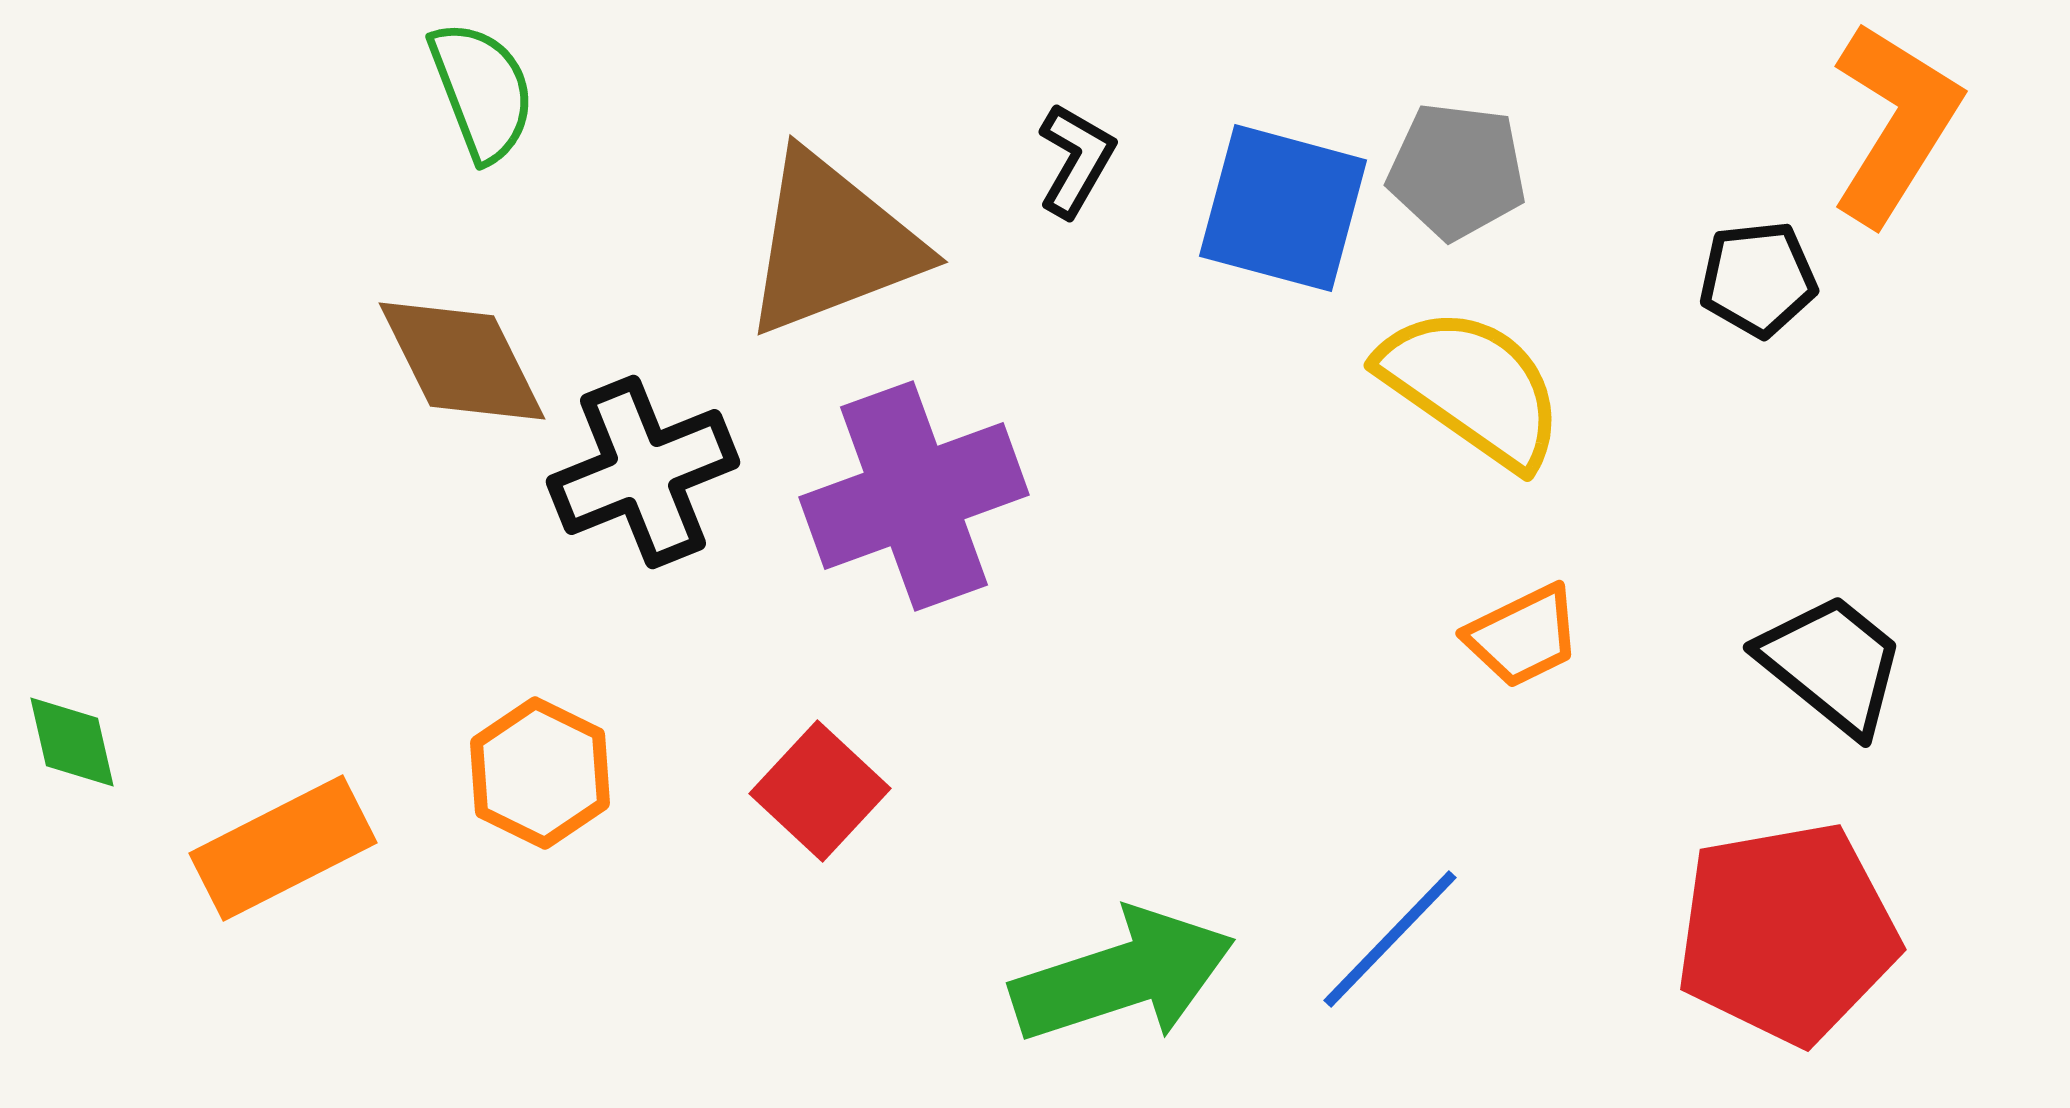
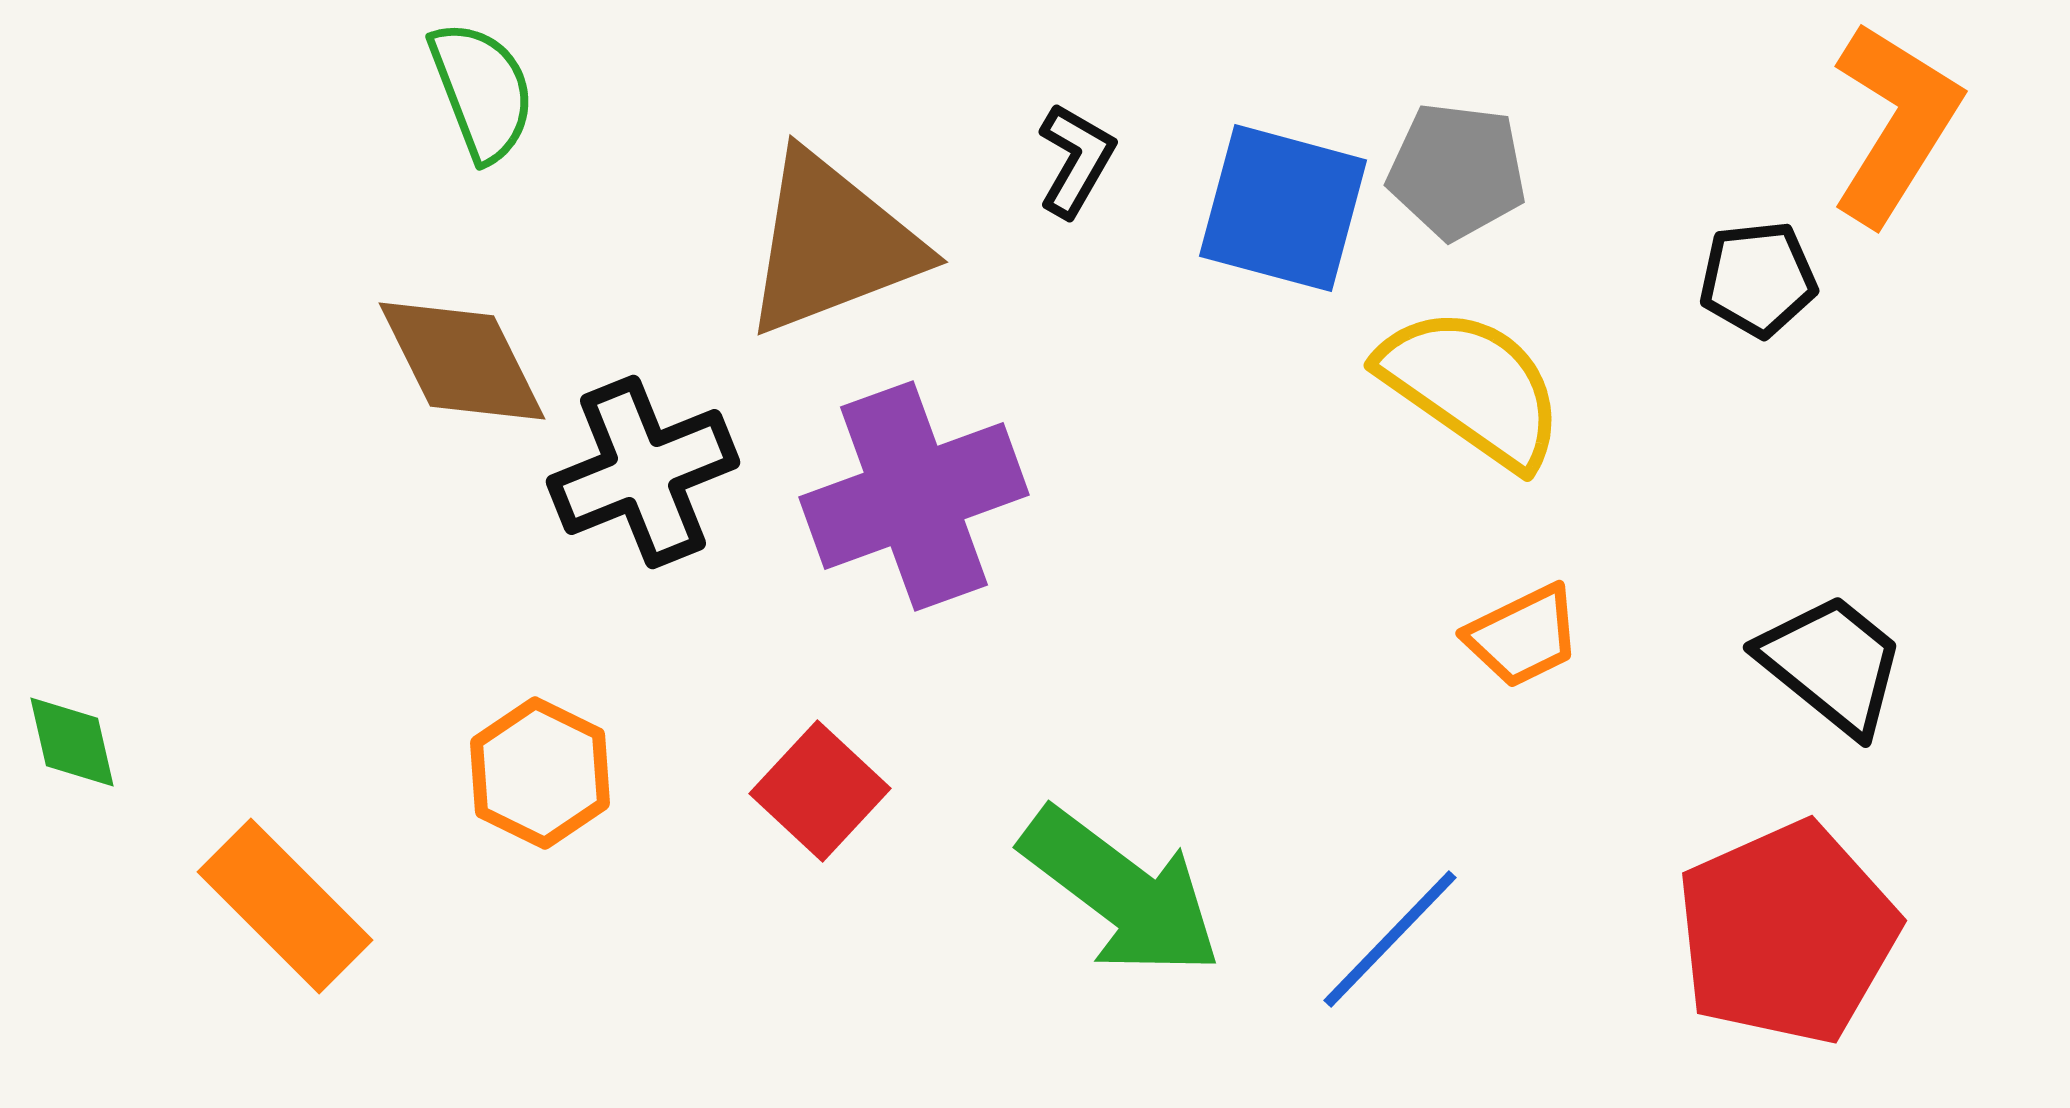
orange rectangle: moved 2 px right, 58 px down; rotated 72 degrees clockwise
red pentagon: rotated 14 degrees counterclockwise
green arrow: moved 2 px left, 84 px up; rotated 55 degrees clockwise
